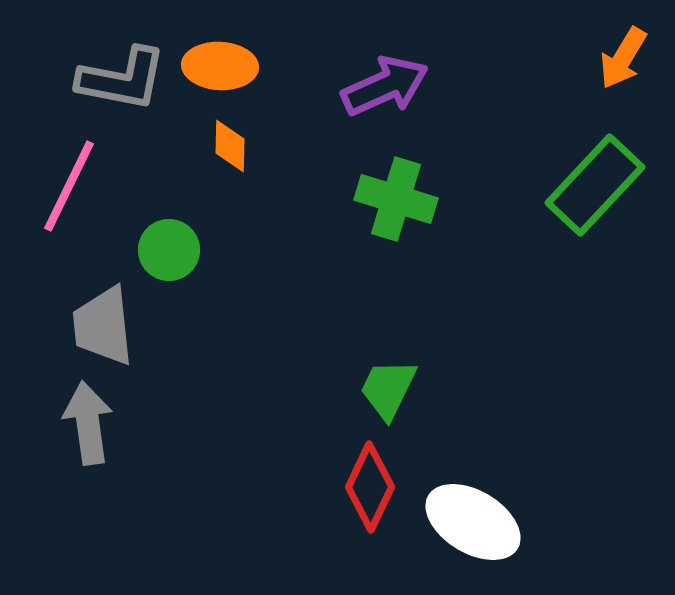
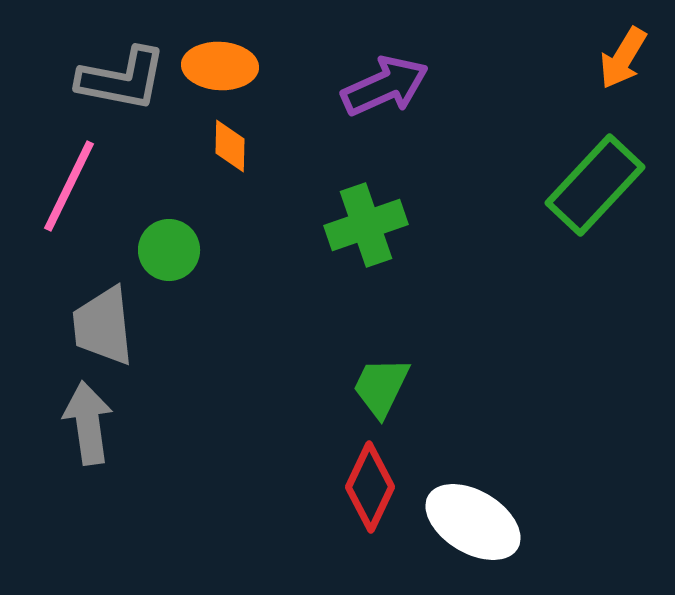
green cross: moved 30 px left, 26 px down; rotated 36 degrees counterclockwise
green trapezoid: moved 7 px left, 2 px up
